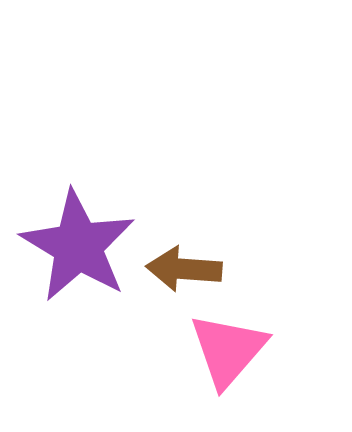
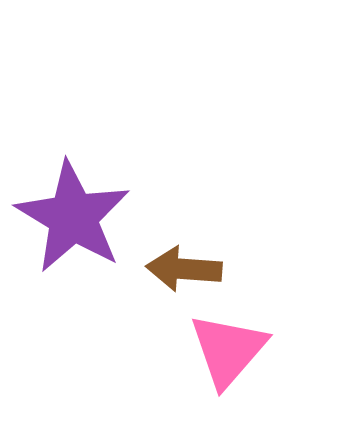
purple star: moved 5 px left, 29 px up
